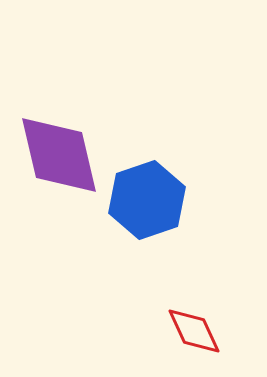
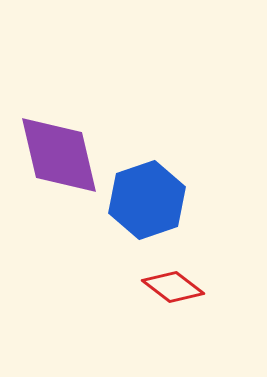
red diamond: moved 21 px left, 44 px up; rotated 28 degrees counterclockwise
